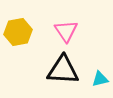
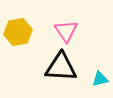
black triangle: moved 2 px left, 3 px up
